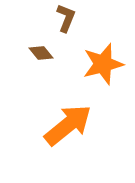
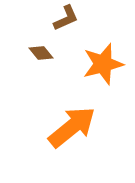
brown L-shape: rotated 44 degrees clockwise
orange arrow: moved 4 px right, 2 px down
